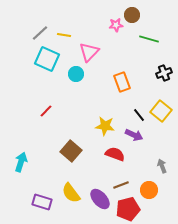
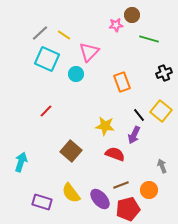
yellow line: rotated 24 degrees clockwise
purple arrow: rotated 90 degrees clockwise
